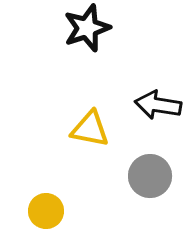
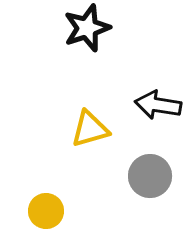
yellow triangle: rotated 27 degrees counterclockwise
